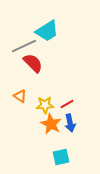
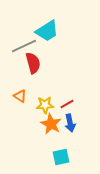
red semicircle: rotated 30 degrees clockwise
